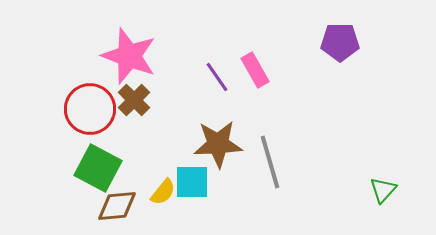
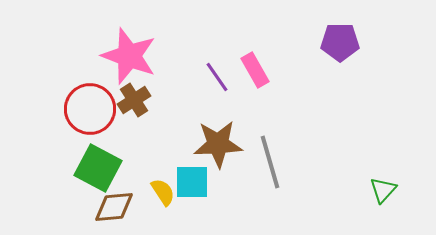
brown cross: rotated 12 degrees clockwise
yellow semicircle: rotated 72 degrees counterclockwise
brown diamond: moved 3 px left, 1 px down
